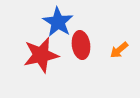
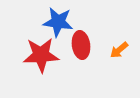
blue star: rotated 24 degrees counterclockwise
red star: rotated 9 degrees clockwise
